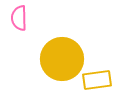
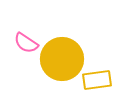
pink semicircle: moved 7 px right, 25 px down; rotated 55 degrees counterclockwise
